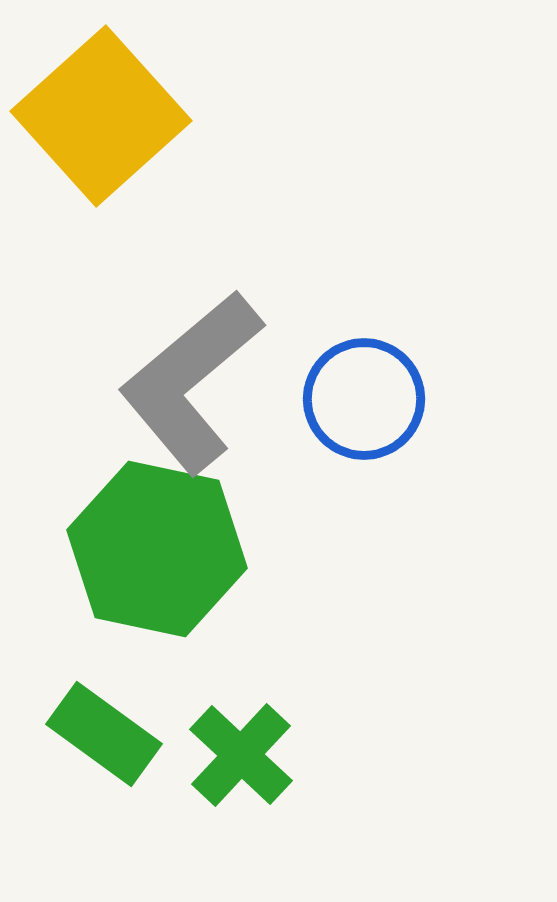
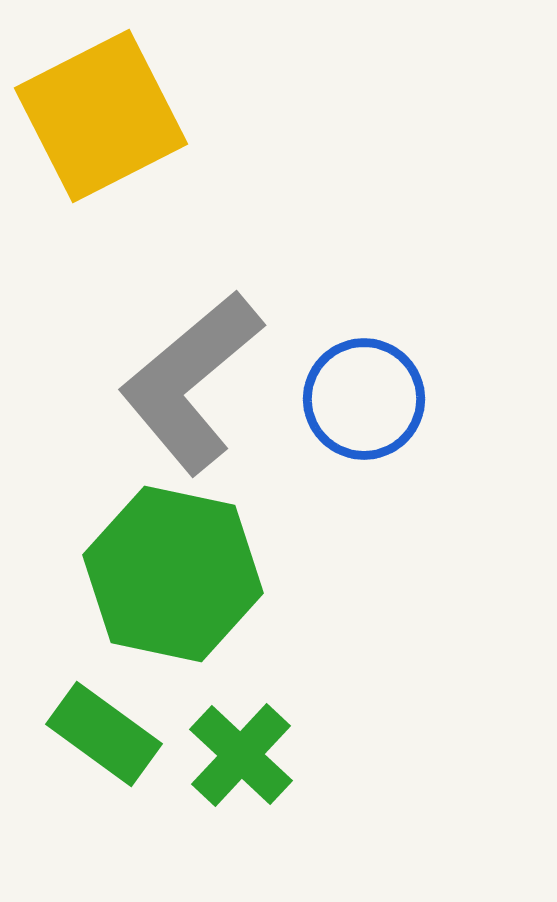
yellow square: rotated 15 degrees clockwise
green hexagon: moved 16 px right, 25 px down
